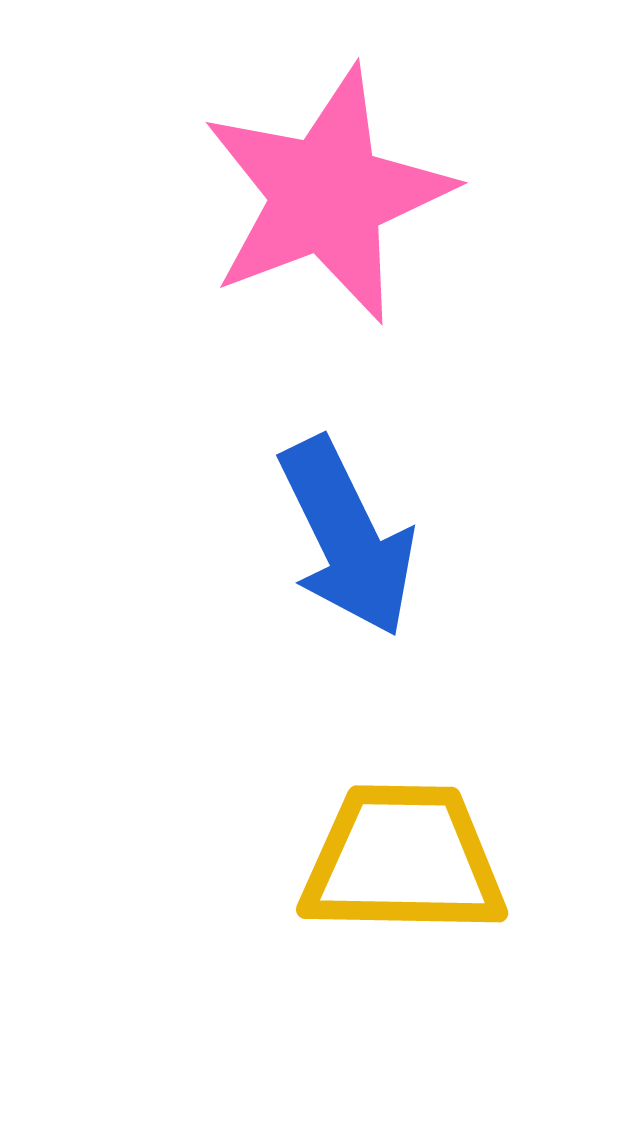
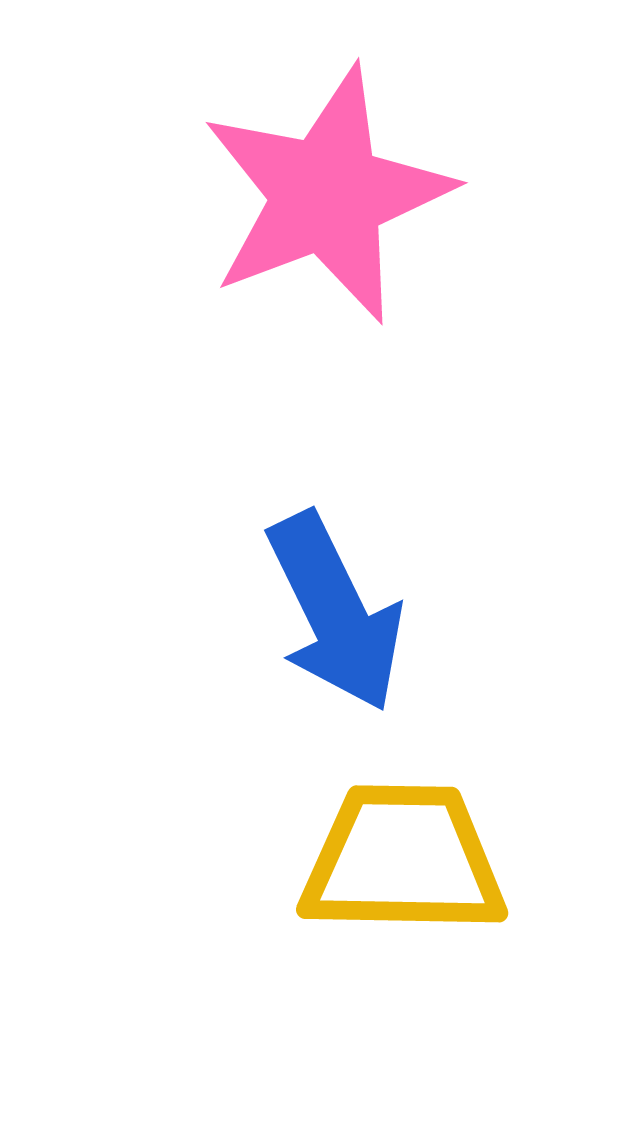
blue arrow: moved 12 px left, 75 px down
